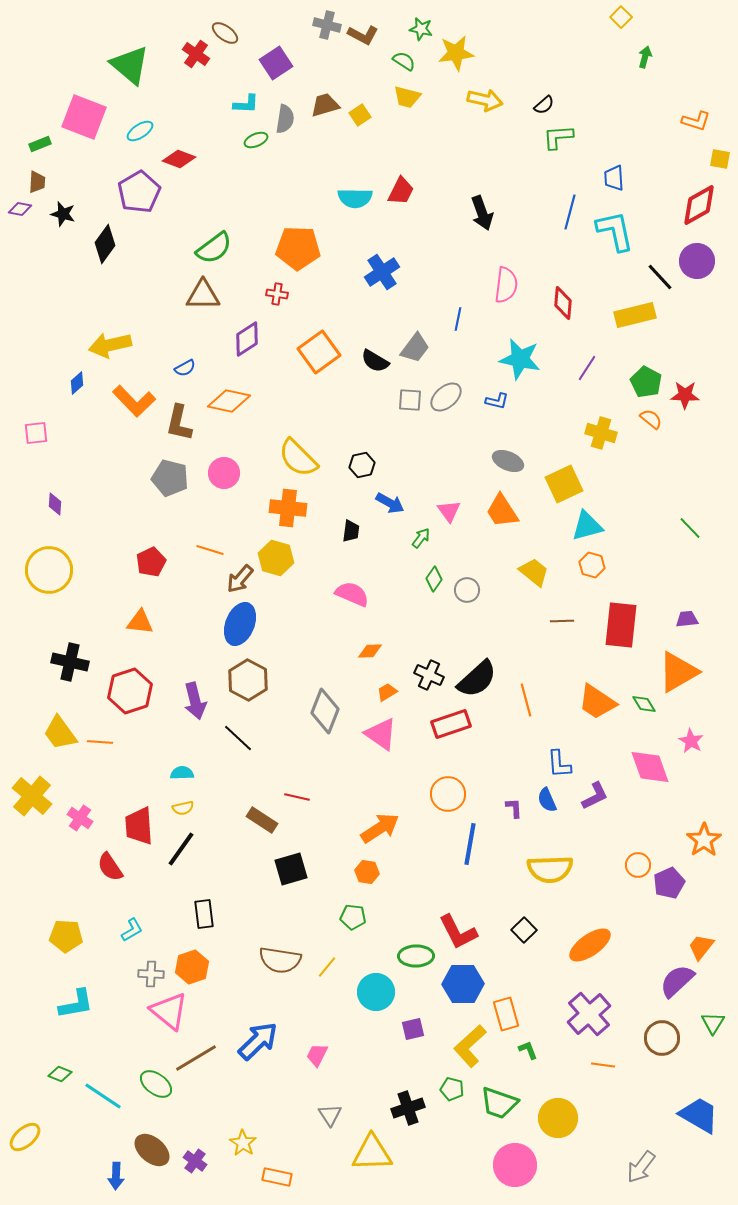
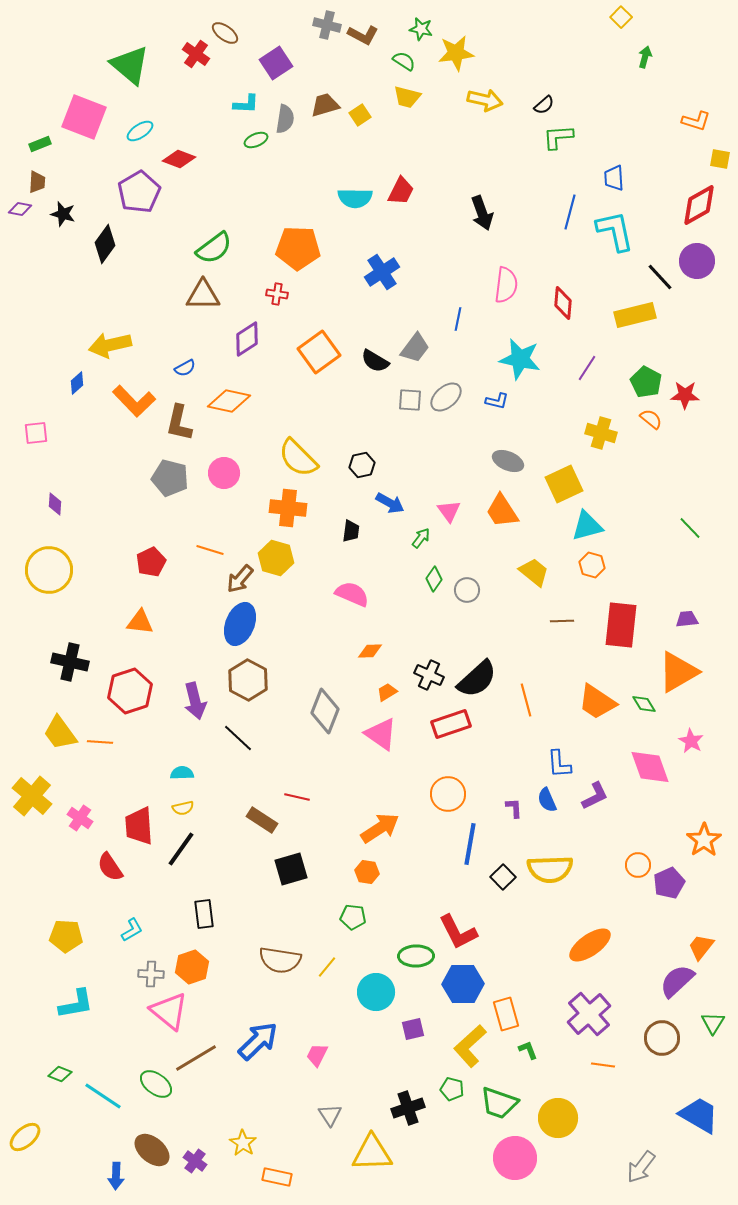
black square at (524, 930): moved 21 px left, 53 px up
pink circle at (515, 1165): moved 7 px up
